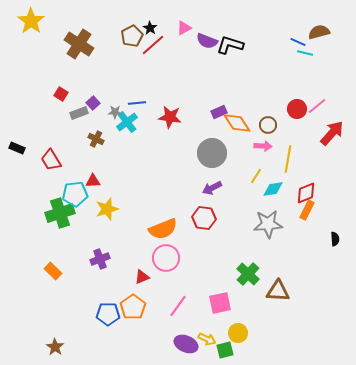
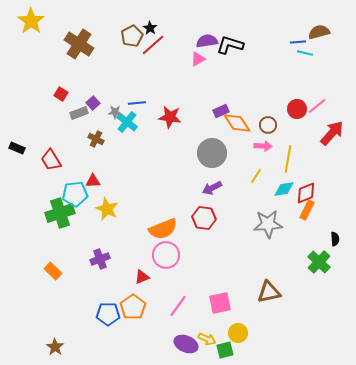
pink triangle at (184, 28): moved 14 px right, 31 px down
purple semicircle at (207, 41): rotated 150 degrees clockwise
blue line at (298, 42): rotated 28 degrees counterclockwise
purple rectangle at (219, 112): moved 2 px right, 1 px up
cyan cross at (127, 122): rotated 15 degrees counterclockwise
cyan diamond at (273, 189): moved 11 px right
yellow star at (107, 209): rotated 30 degrees counterclockwise
pink circle at (166, 258): moved 3 px up
green cross at (248, 274): moved 71 px right, 12 px up
brown triangle at (278, 291): moved 9 px left, 1 px down; rotated 15 degrees counterclockwise
